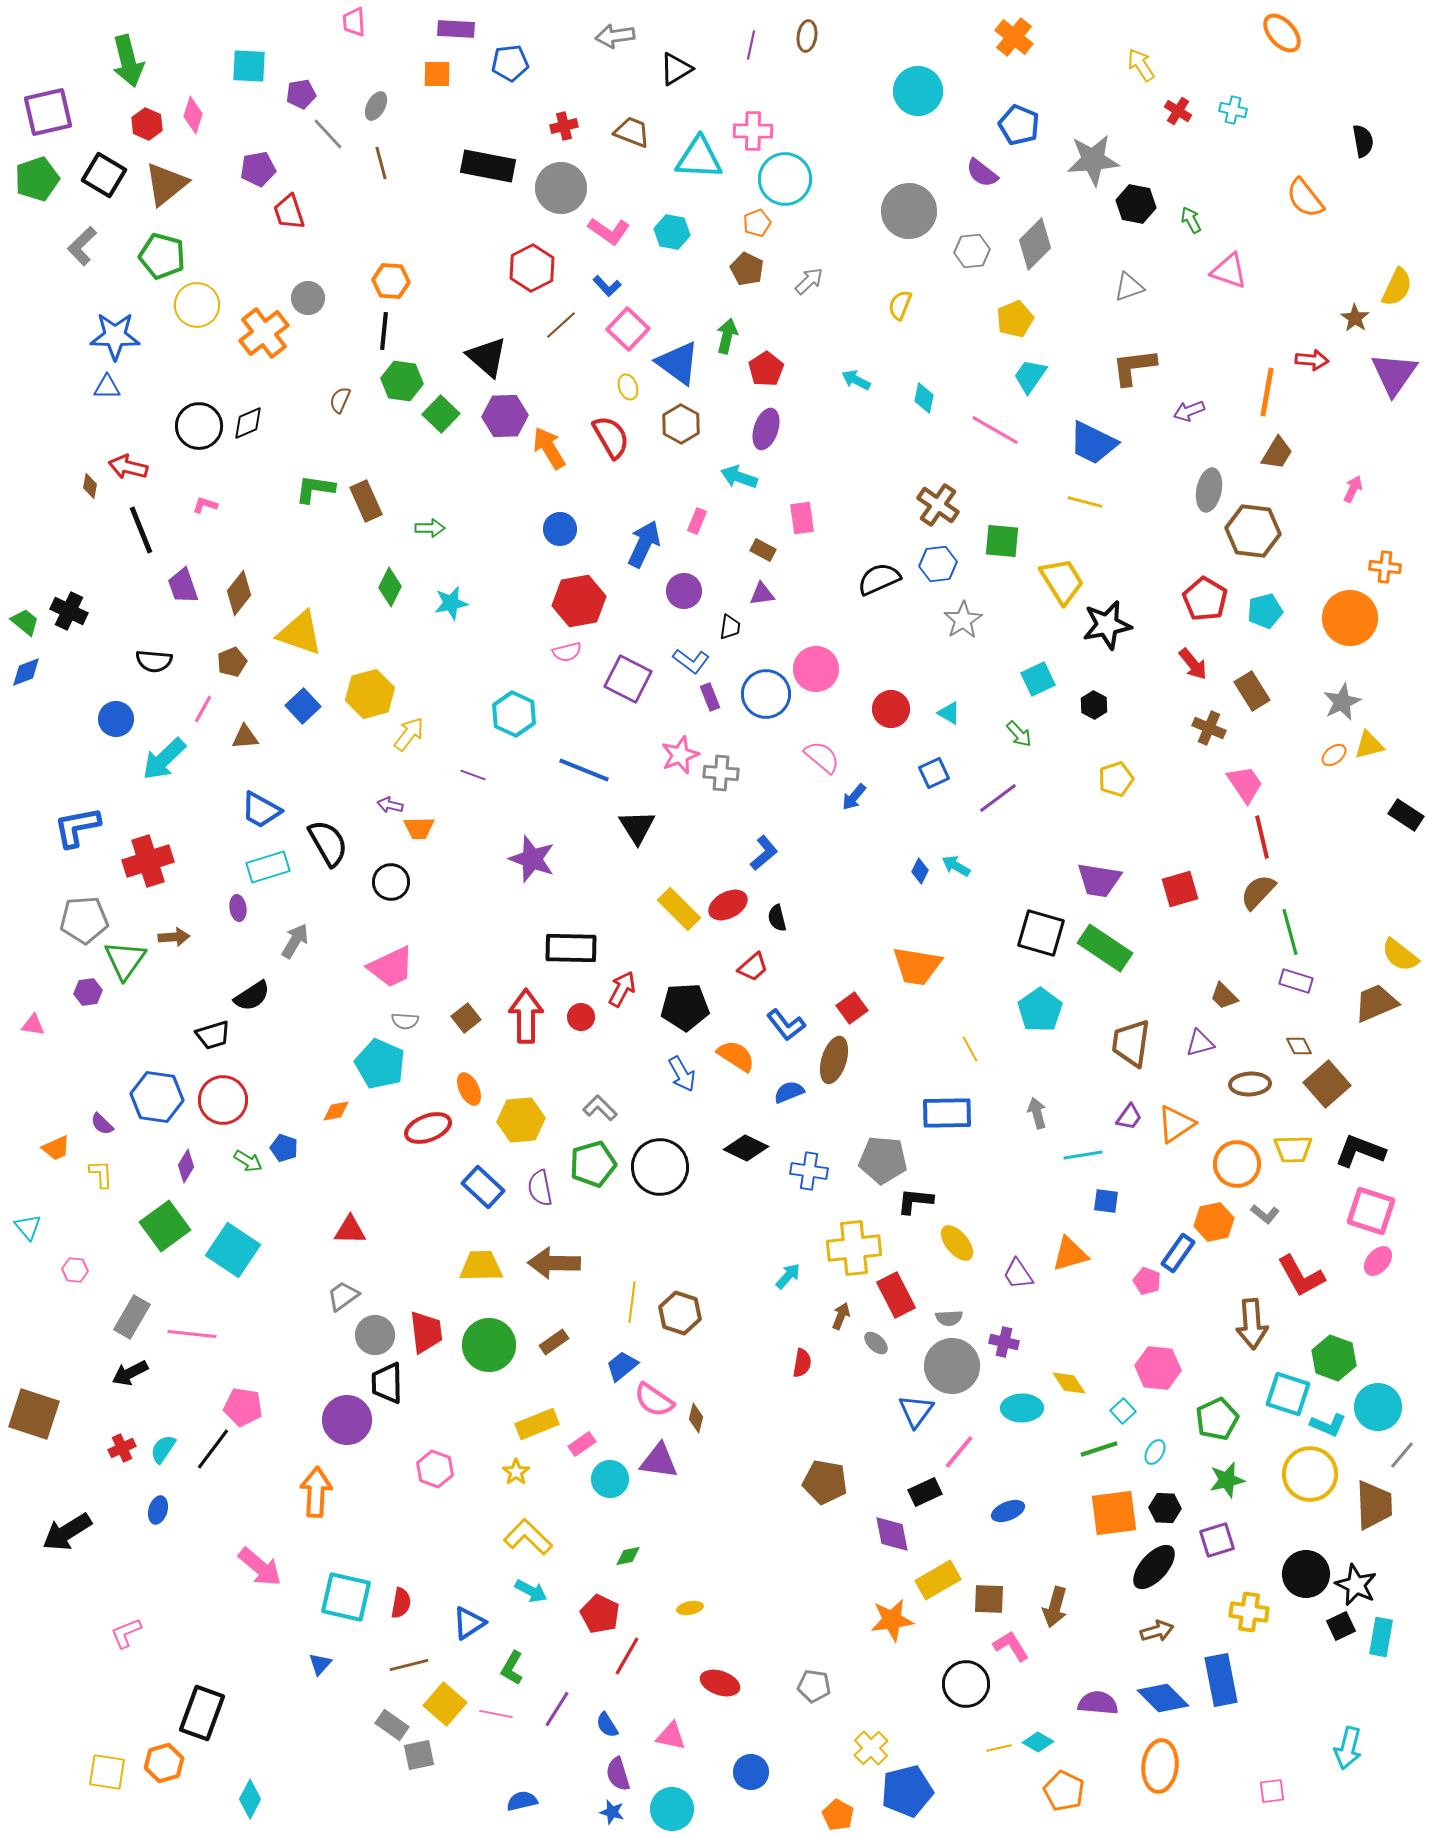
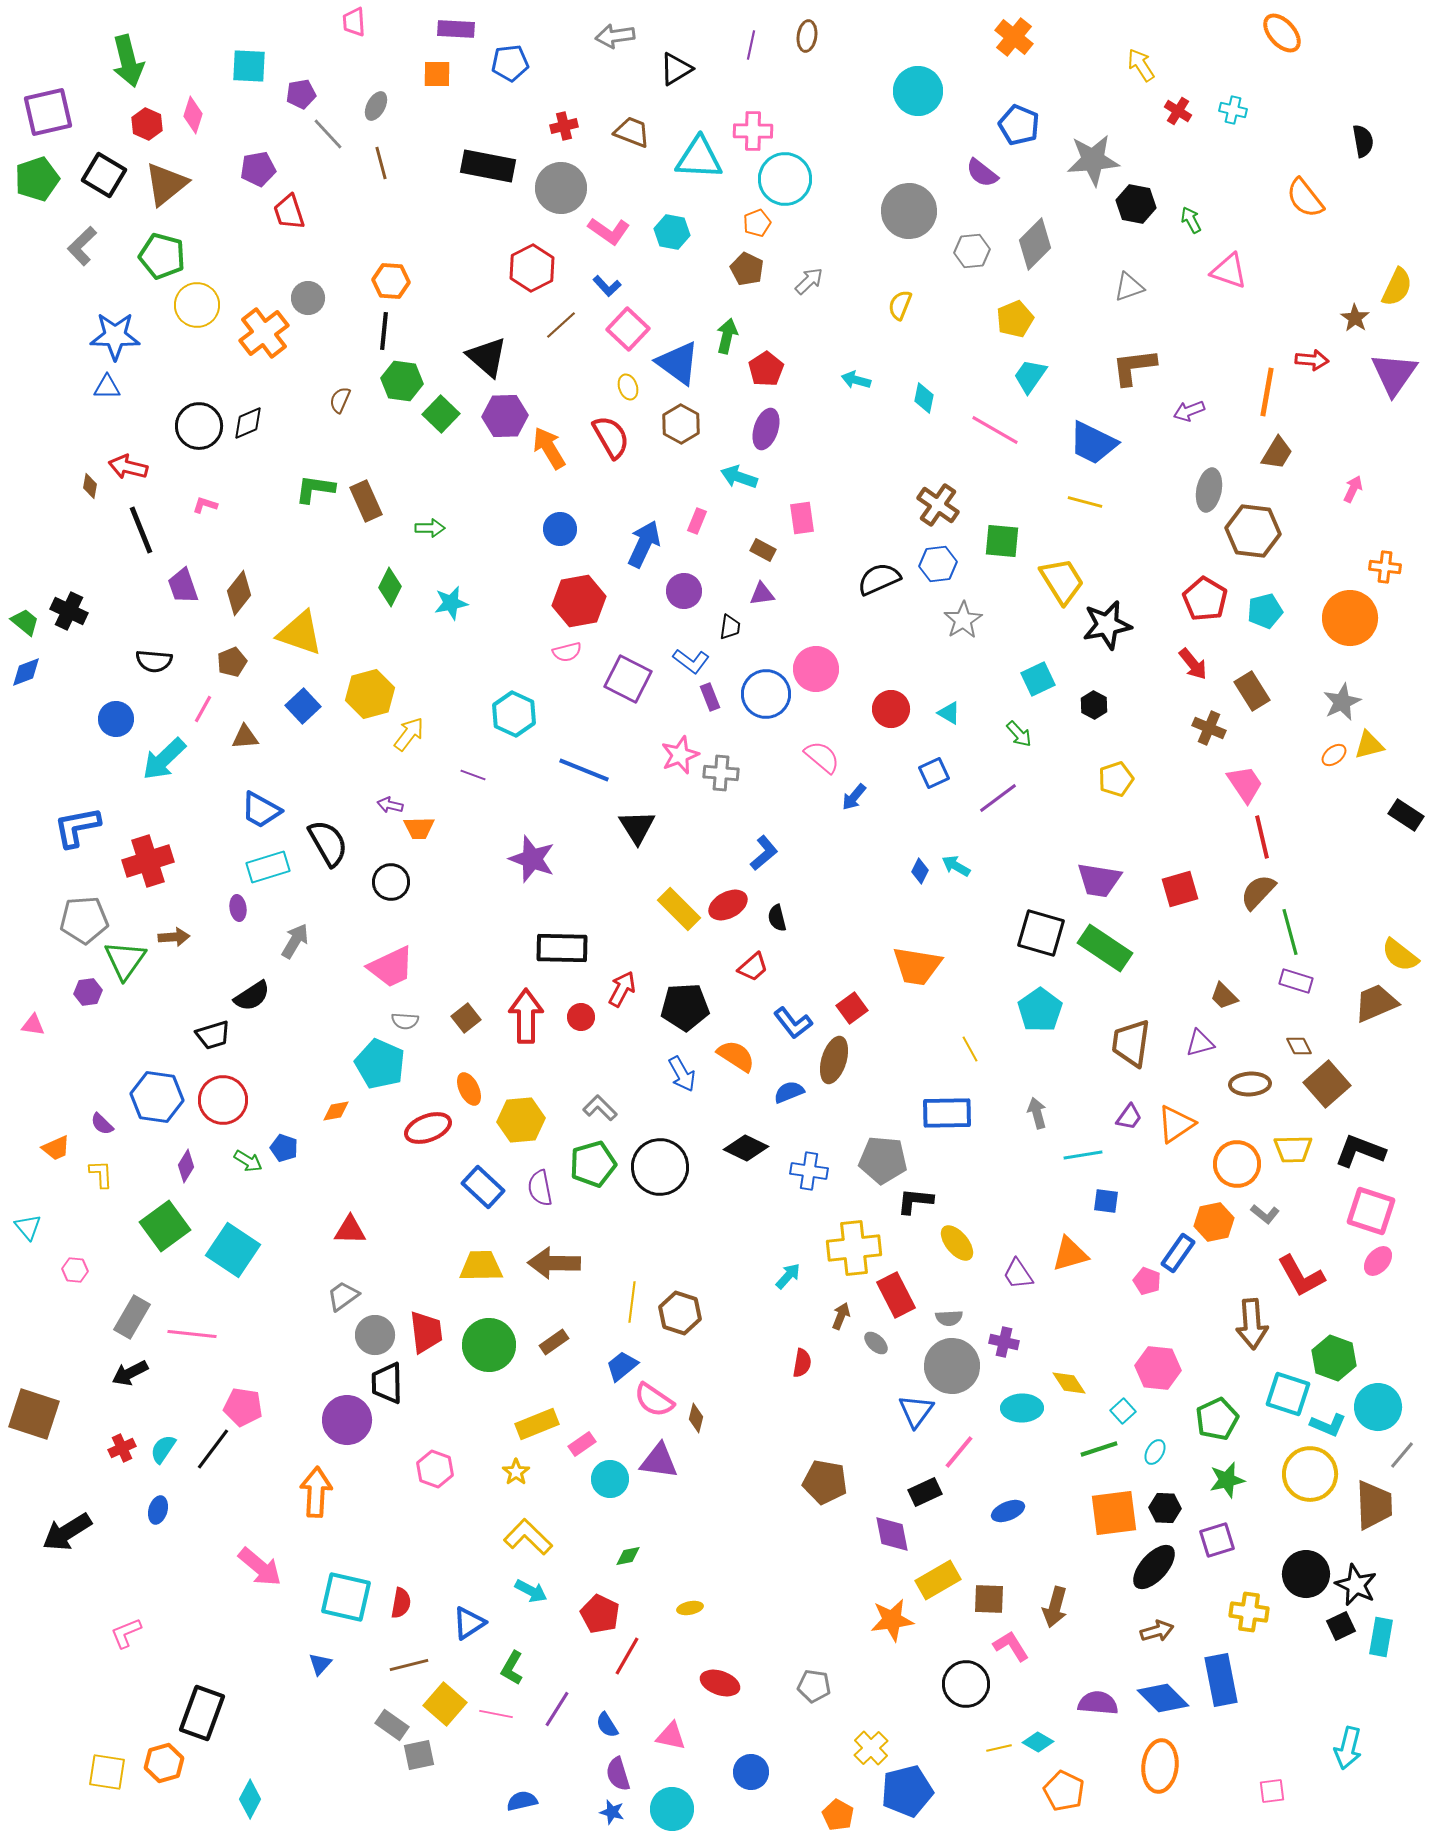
cyan arrow at (856, 380): rotated 12 degrees counterclockwise
black rectangle at (571, 948): moved 9 px left
blue L-shape at (786, 1025): moved 7 px right, 2 px up
